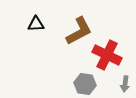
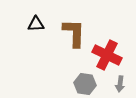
brown L-shape: moved 5 px left, 2 px down; rotated 60 degrees counterclockwise
gray arrow: moved 5 px left
